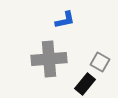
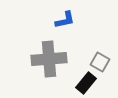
black rectangle: moved 1 px right, 1 px up
